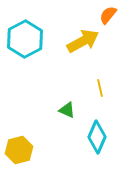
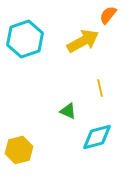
cyan hexagon: rotated 9 degrees clockwise
green triangle: moved 1 px right, 1 px down
cyan diamond: rotated 52 degrees clockwise
